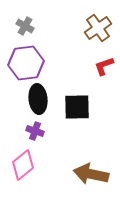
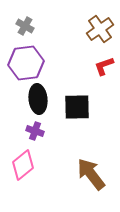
brown cross: moved 2 px right, 1 px down
brown arrow: rotated 40 degrees clockwise
